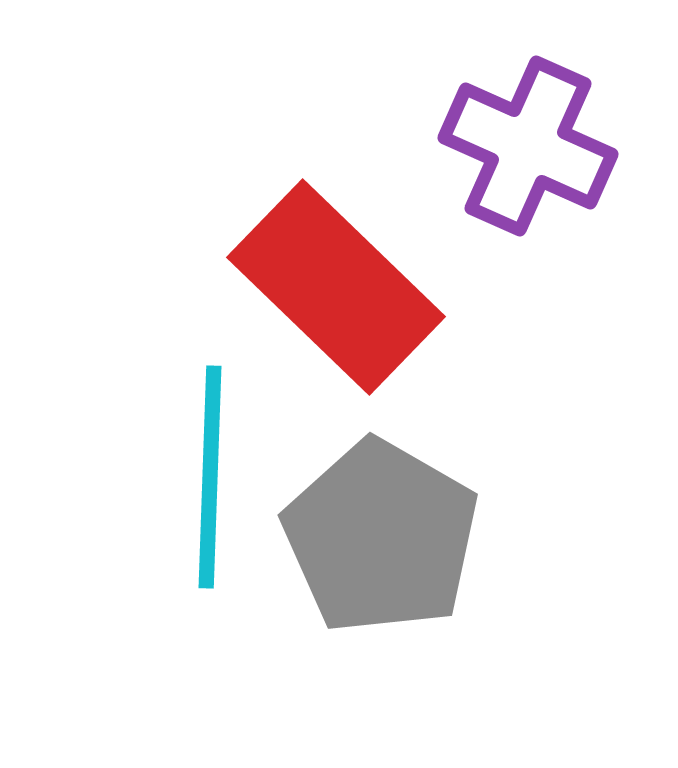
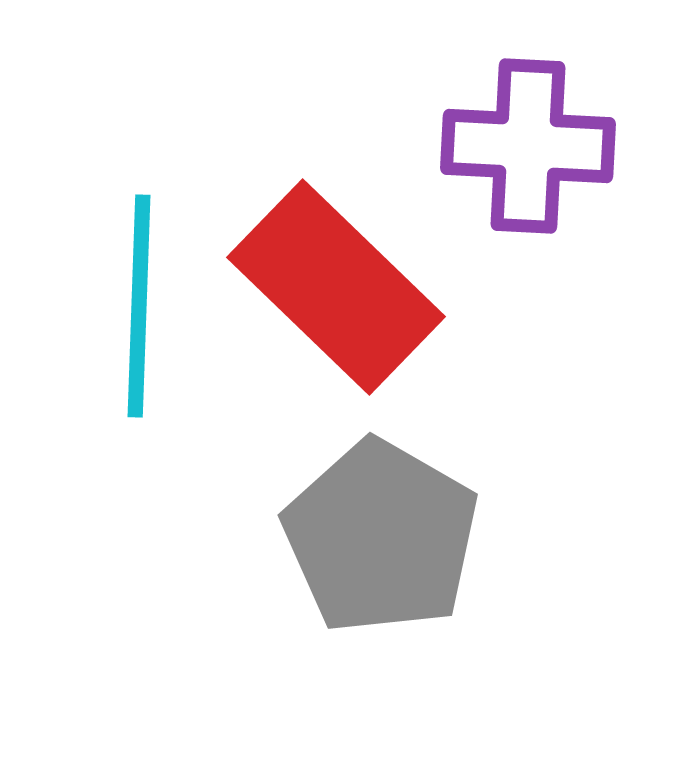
purple cross: rotated 21 degrees counterclockwise
cyan line: moved 71 px left, 171 px up
